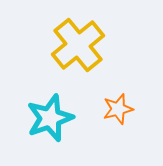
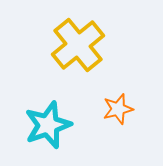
cyan star: moved 2 px left, 7 px down
